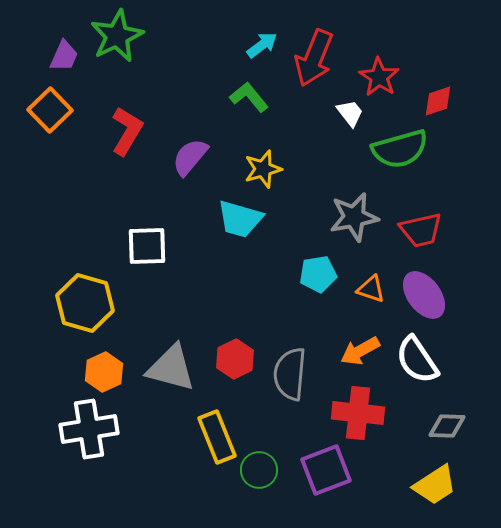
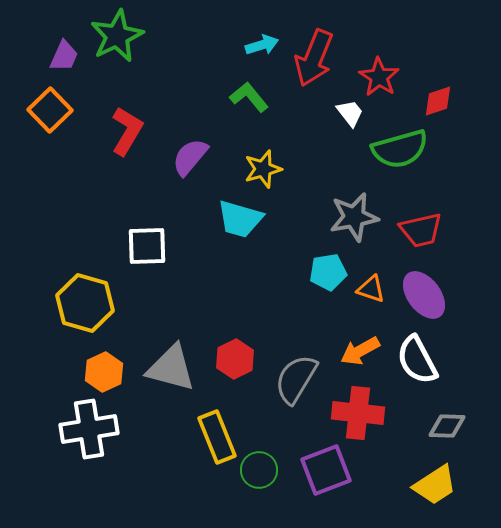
cyan arrow: rotated 20 degrees clockwise
cyan pentagon: moved 10 px right, 2 px up
white semicircle: rotated 6 degrees clockwise
gray semicircle: moved 6 px right, 5 px down; rotated 26 degrees clockwise
